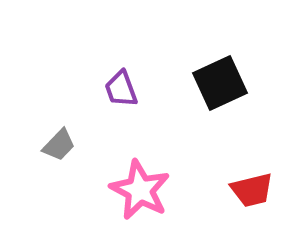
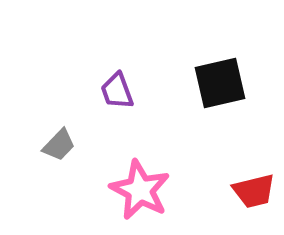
black square: rotated 12 degrees clockwise
purple trapezoid: moved 4 px left, 2 px down
red trapezoid: moved 2 px right, 1 px down
